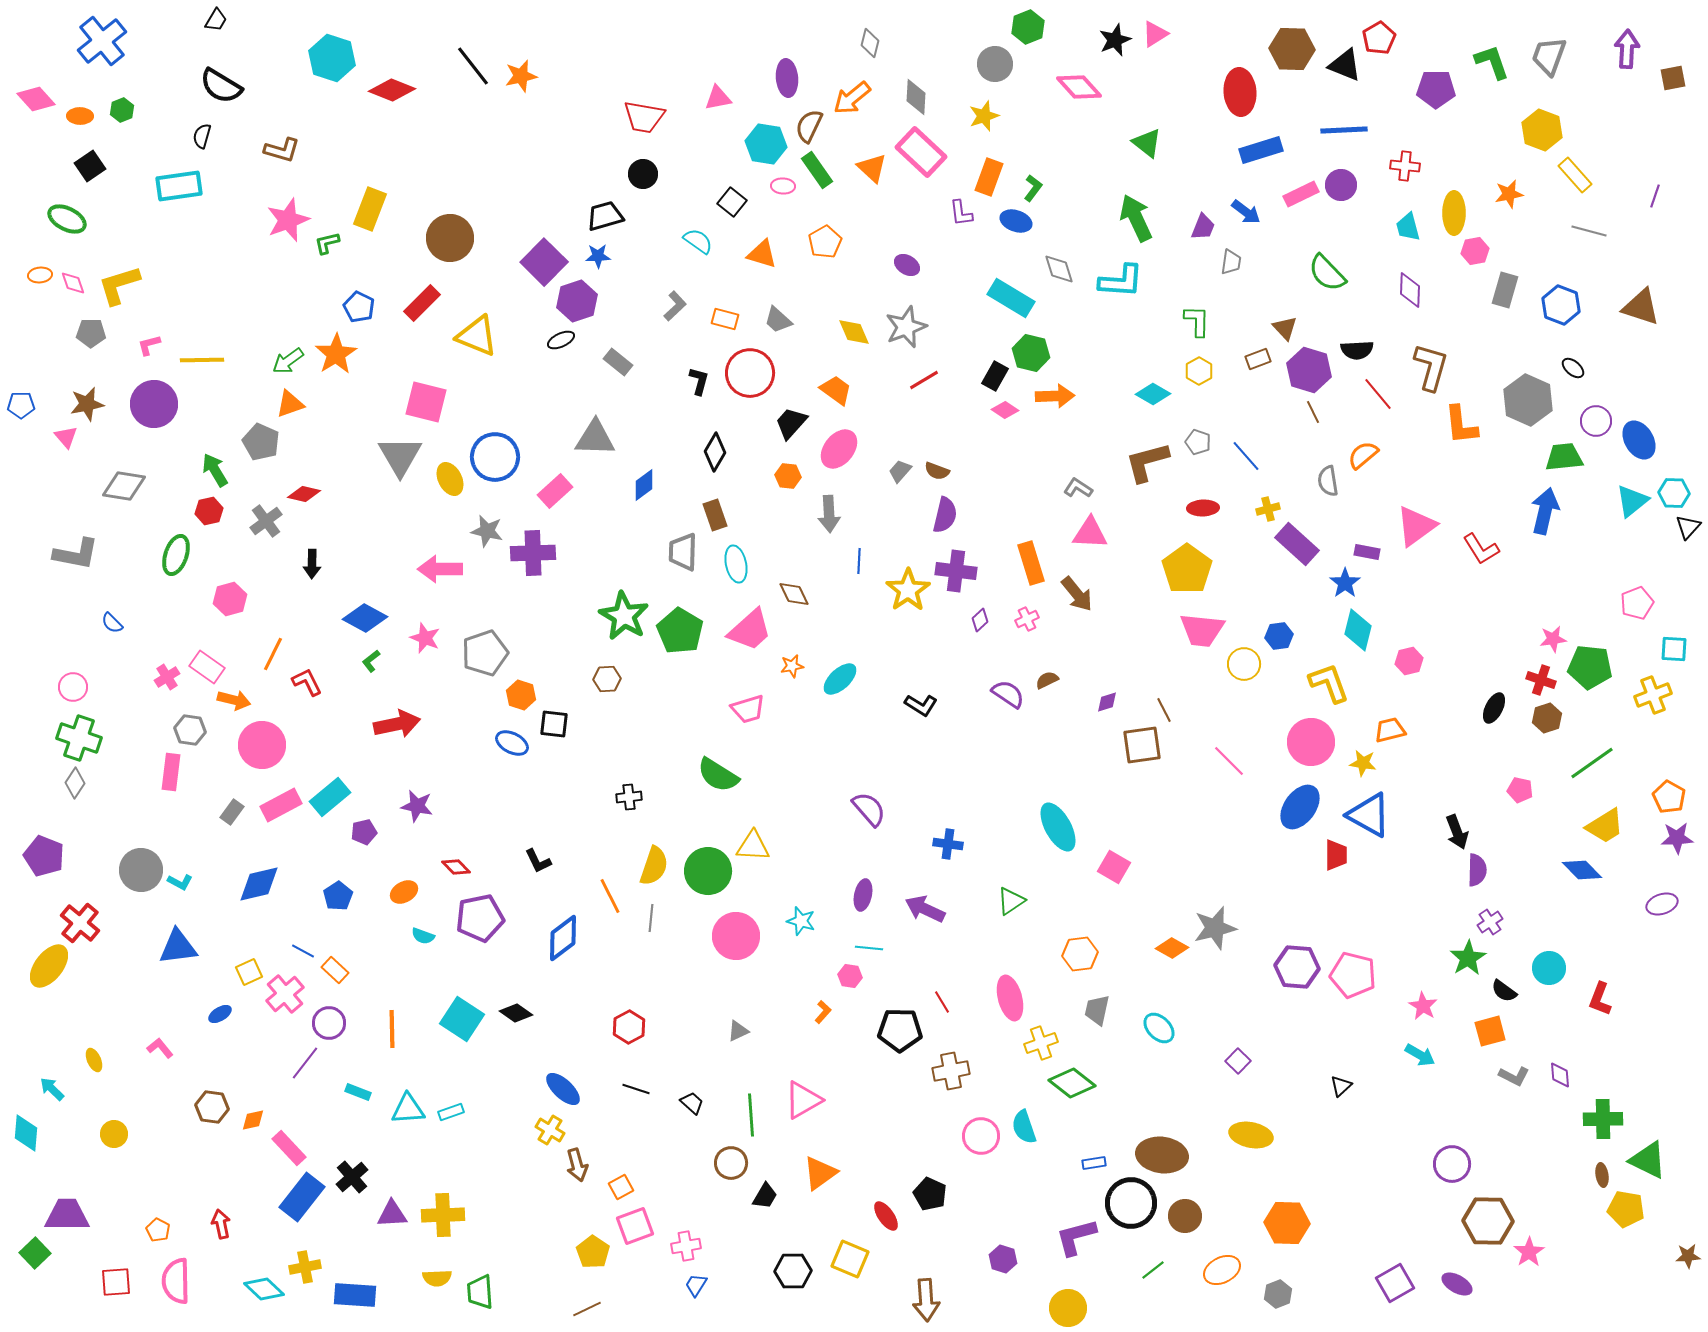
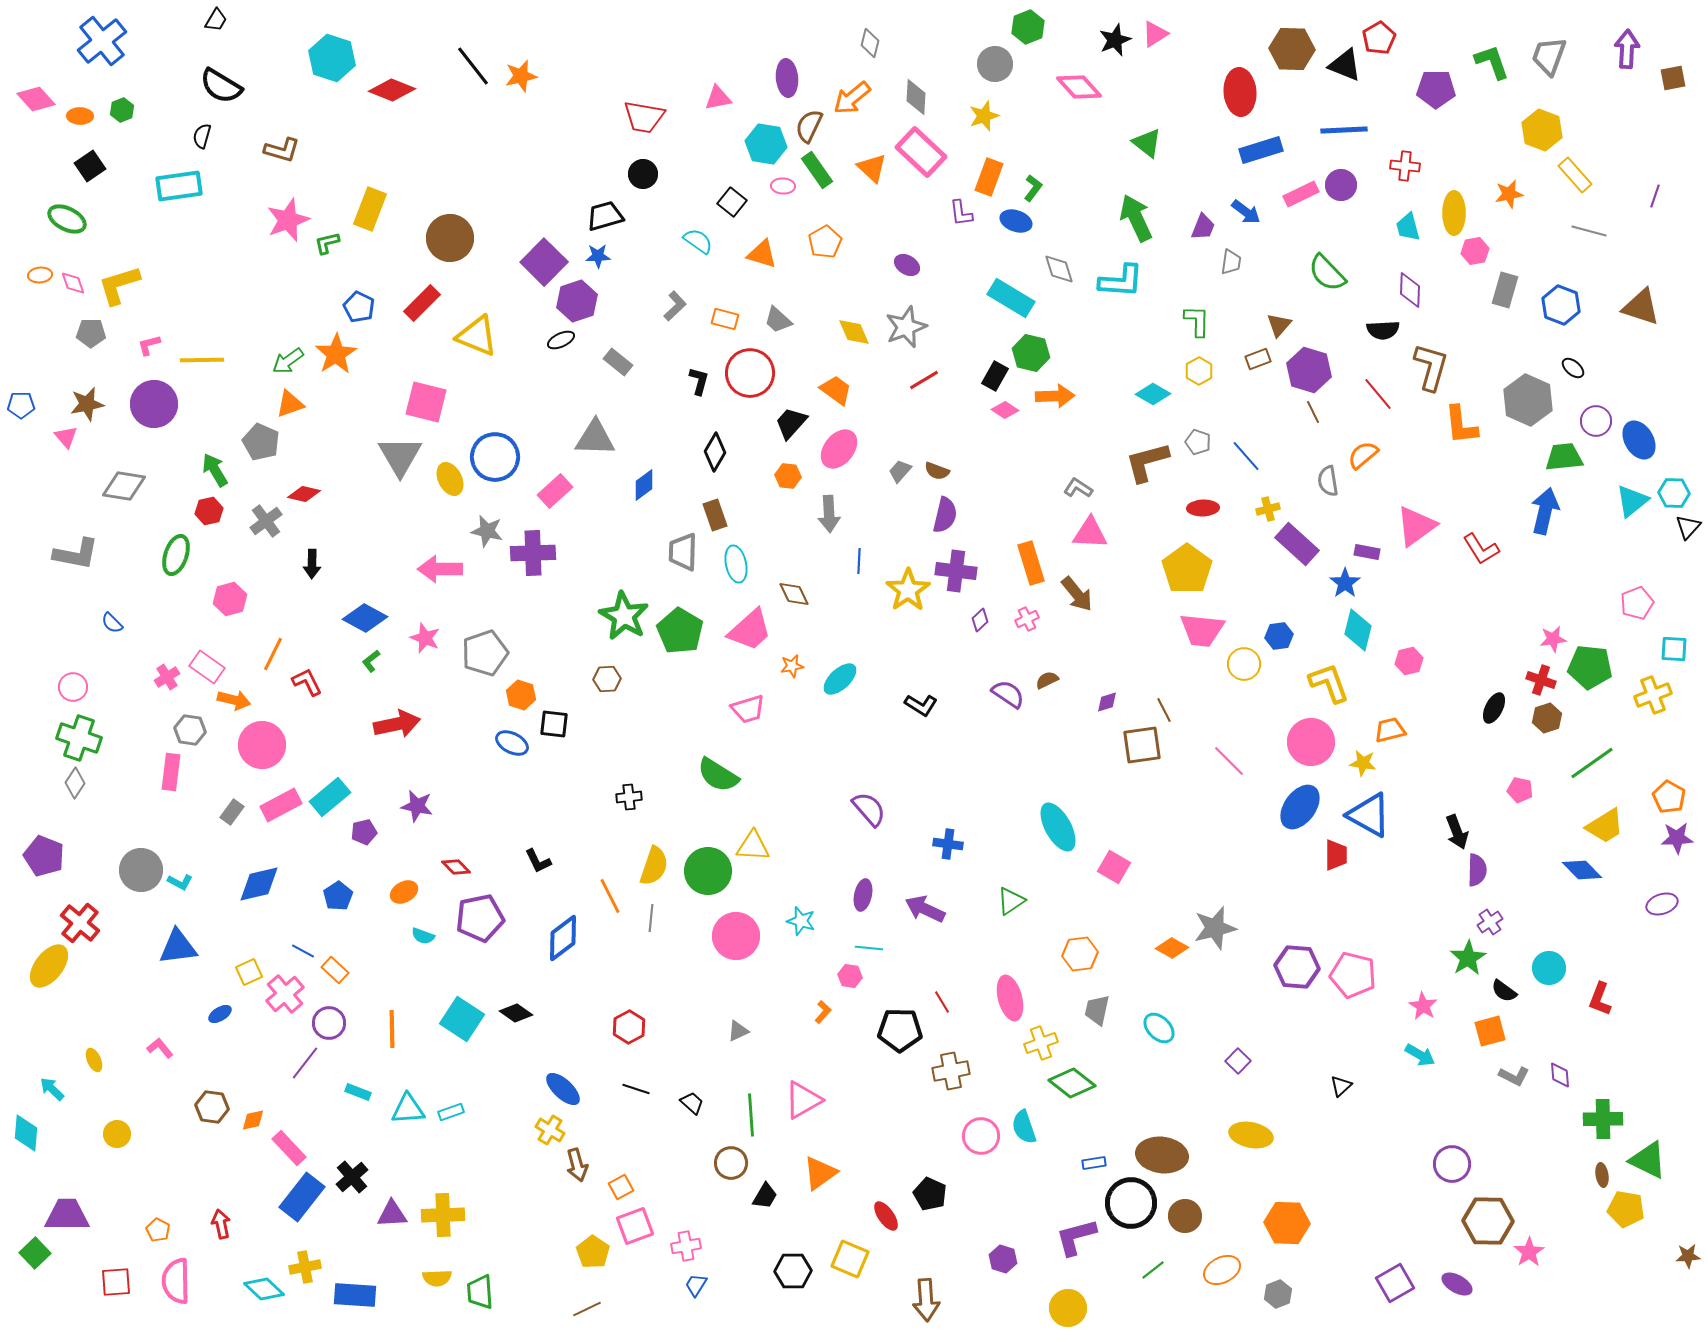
brown triangle at (1285, 328): moved 6 px left, 3 px up; rotated 24 degrees clockwise
black semicircle at (1357, 350): moved 26 px right, 20 px up
yellow circle at (114, 1134): moved 3 px right
